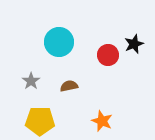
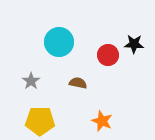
black star: rotated 24 degrees clockwise
brown semicircle: moved 9 px right, 3 px up; rotated 24 degrees clockwise
